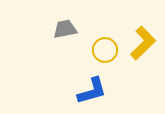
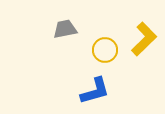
yellow L-shape: moved 1 px right, 4 px up
blue L-shape: moved 3 px right
